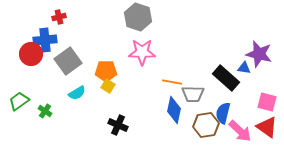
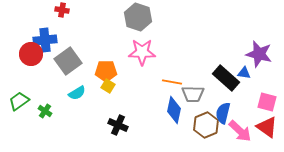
red cross: moved 3 px right, 7 px up; rotated 24 degrees clockwise
blue triangle: moved 5 px down
brown hexagon: rotated 15 degrees counterclockwise
